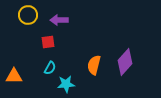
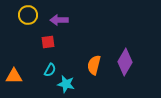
purple diamond: rotated 12 degrees counterclockwise
cyan semicircle: moved 2 px down
cyan star: rotated 18 degrees clockwise
